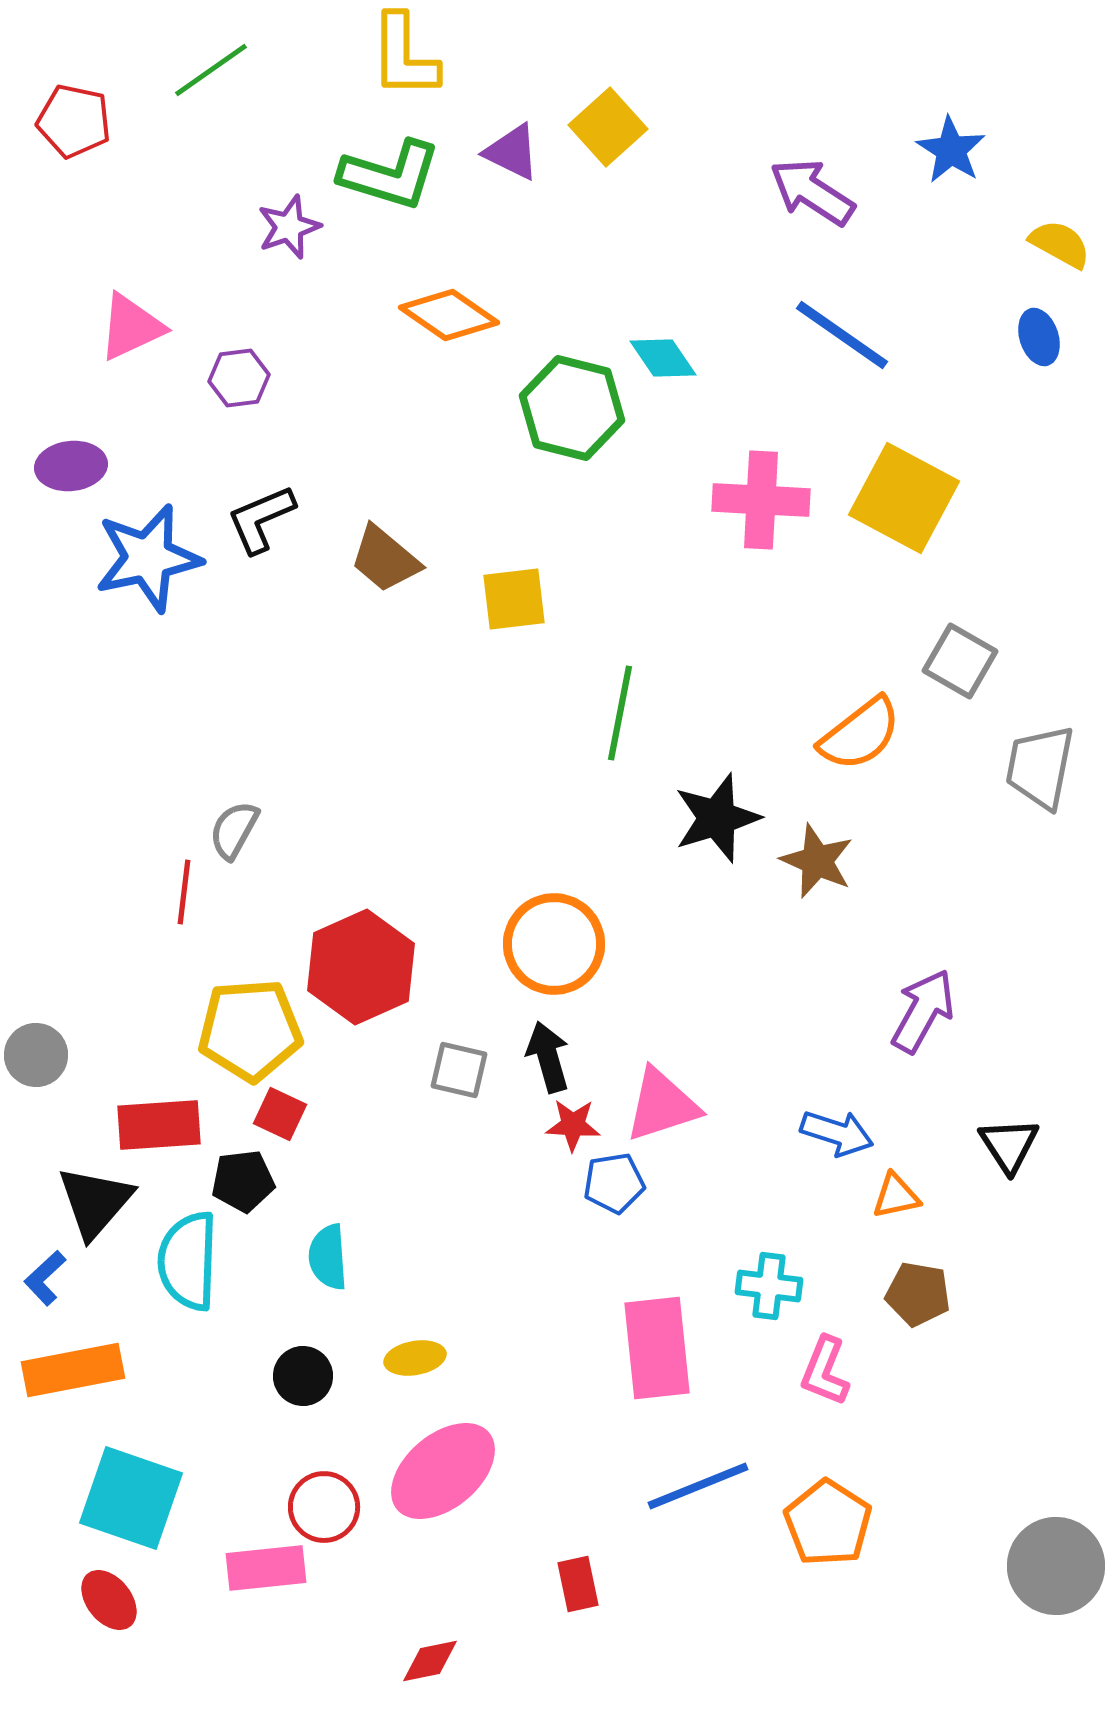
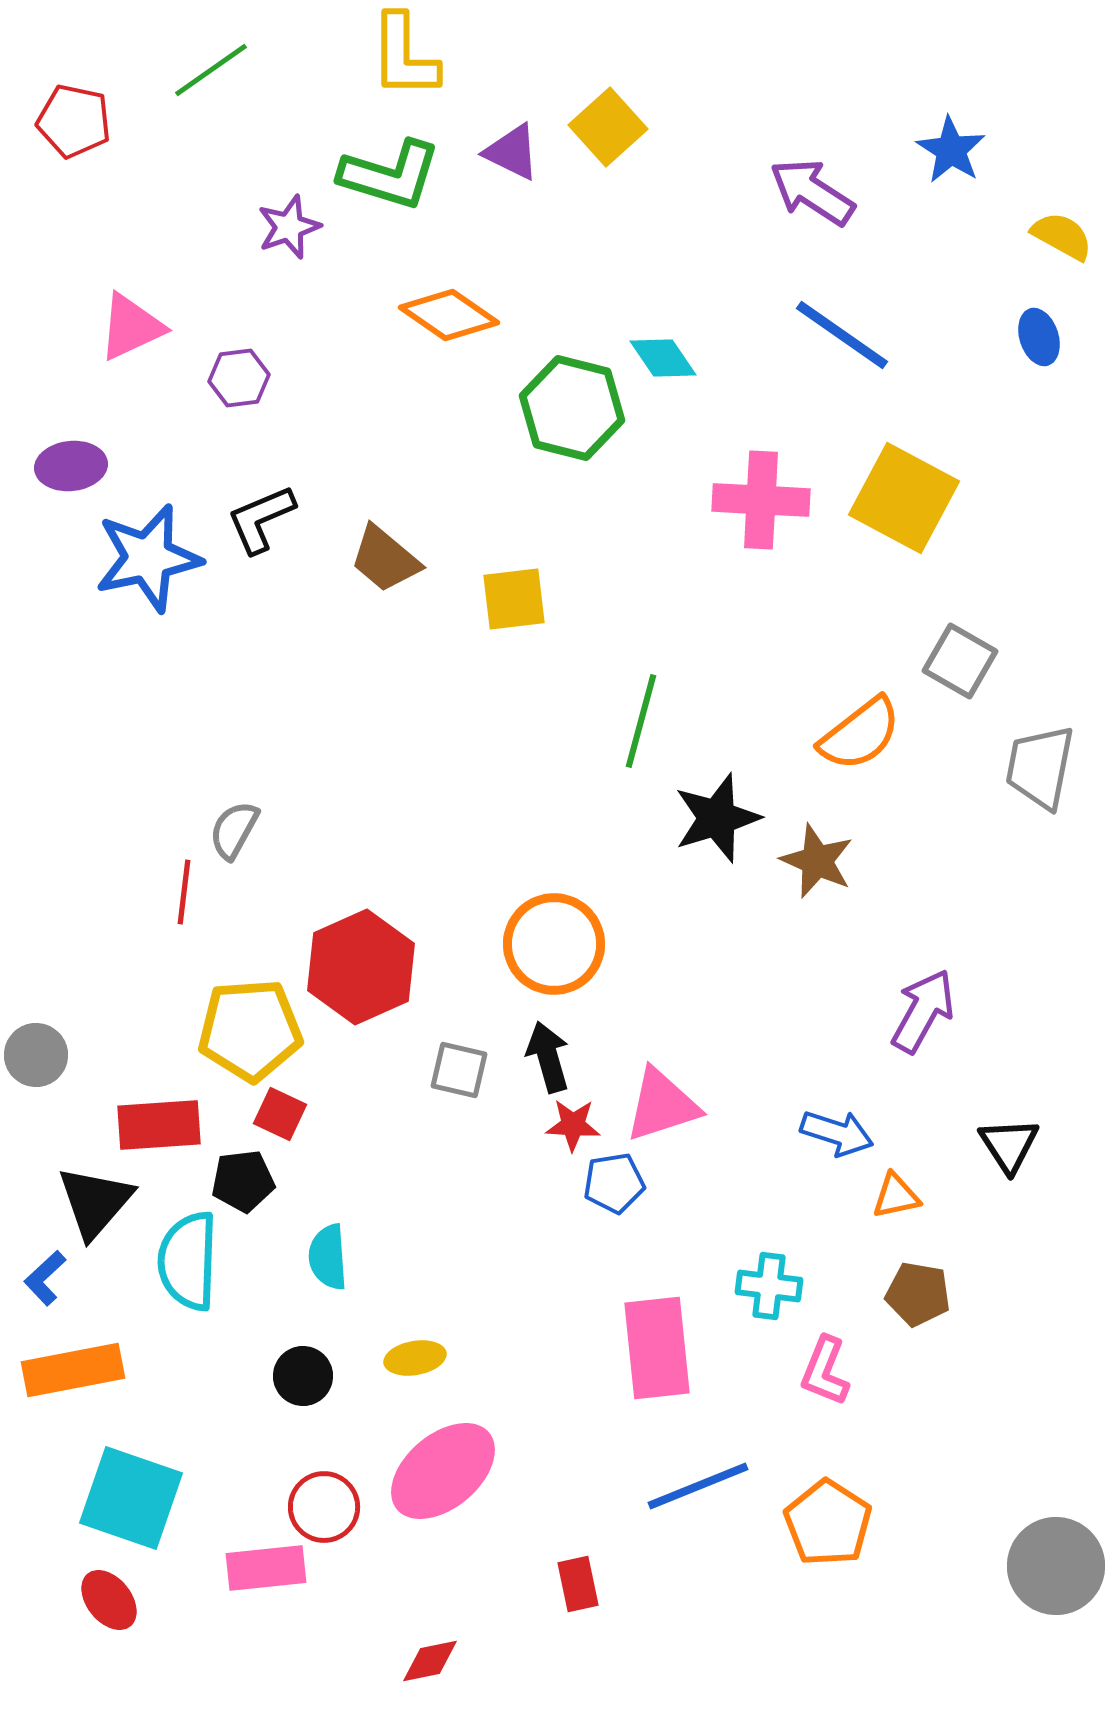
yellow semicircle at (1060, 244): moved 2 px right, 8 px up
green line at (620, 713): moved 21 px right, 8 px down; rotated 4 degrees clockwise
